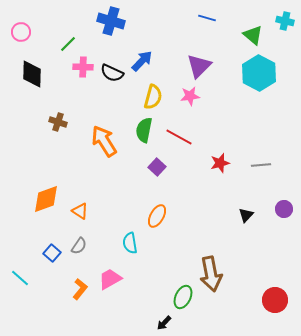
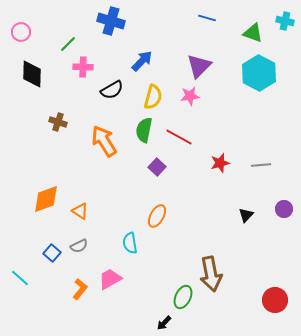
green triangle: moved 2 px up; rotated 20 degrees counterclockwise
black semicircle: moved 17 px down; rotated 55 degrees counterclockwise
gray semicircle: rotated 30 degrees clockwise
